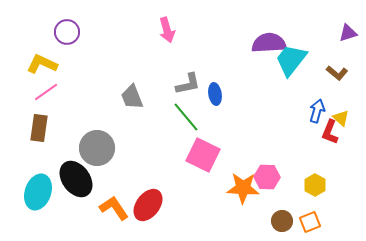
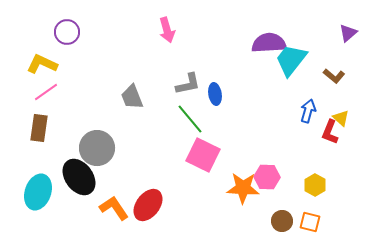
purple triangle: rotated 24 degrees counterclockwise
brown L-shape: moved 3 px left, 3 px down
blue arrow: moved 9 px left
green line: moved 4 px right, 2 px down
black ellipse: moved 3 px right, 2 px up
orange square: rotated 35 degrees clockwise
